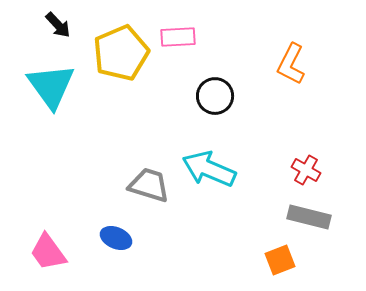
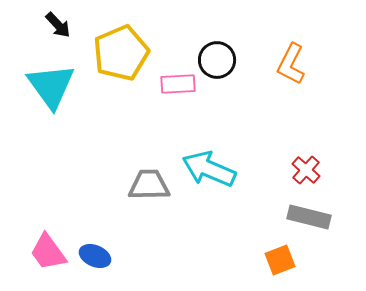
pink rectangle: moved 47 px down
black circle: moved 2 px right, 36 px up
red cross: rotated 12 degrees clockwise
gray trapezoid: rotated 18 degrees counterclockwise
blue ellipse: moved 21 px left, 18 px down
